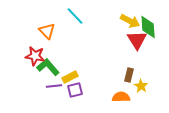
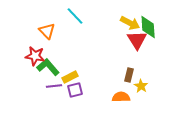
yellow arrow: moved 2 px down
